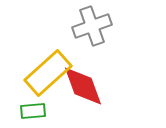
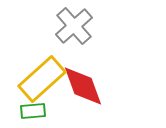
gray cross: moved 18 px left; rotated 21 degrees counterclockwise
yellow rectangle: moved 6 px left, 6 px down
